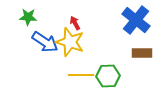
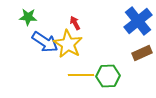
blue cross: moved 2 px right, 1 px down; rotated 12 degrees clockwise
yellow star: moved 2 px left, 2 px down; rotated 12 degrees clockwise
brown rectangle: rotated 24 degrees counterclockwise
